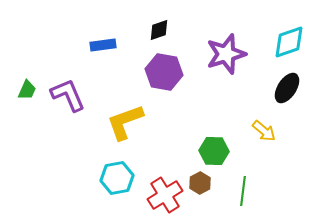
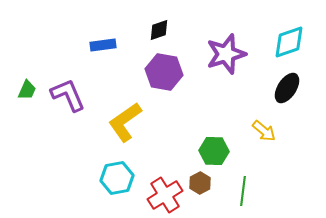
yellow L-shape: rotated 15 degrees counterclockwise
